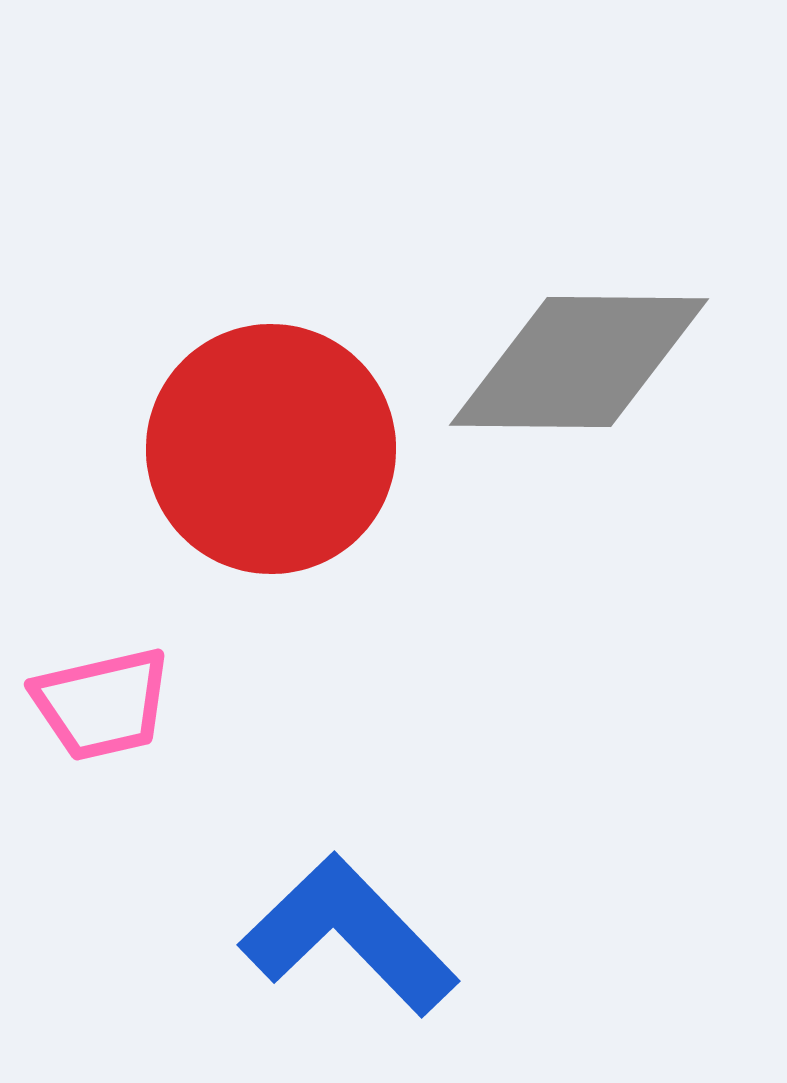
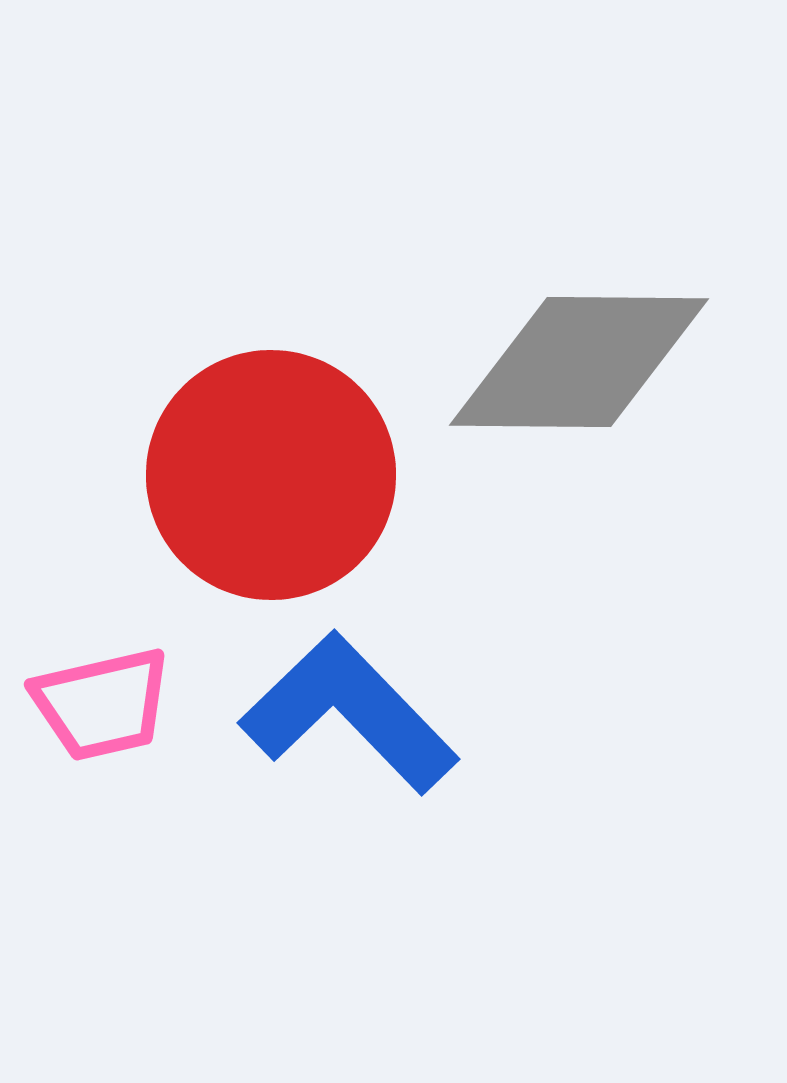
red circle: moved 26 px down
blue L-shape: moved 222 px up
